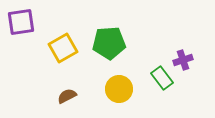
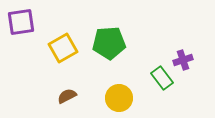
yellow circle: moved 9 px down
